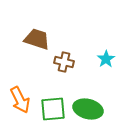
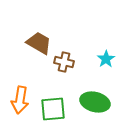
brown trapezoid: moved 2 px right, 4 px down; rotated 12 degrees clockwise
orange arrow: rotated 36 degrees clockwise
green ellipse: moved 7 px right, 7 px up
